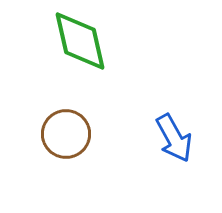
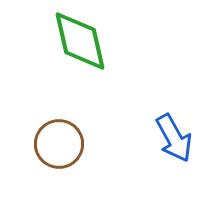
brown circle: moved 7 px left, 10 px down
